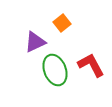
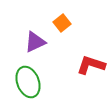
red L-shape: rotated 44 degrees counterclockwise
green ellipse: moved 27 px left, 12 px down
